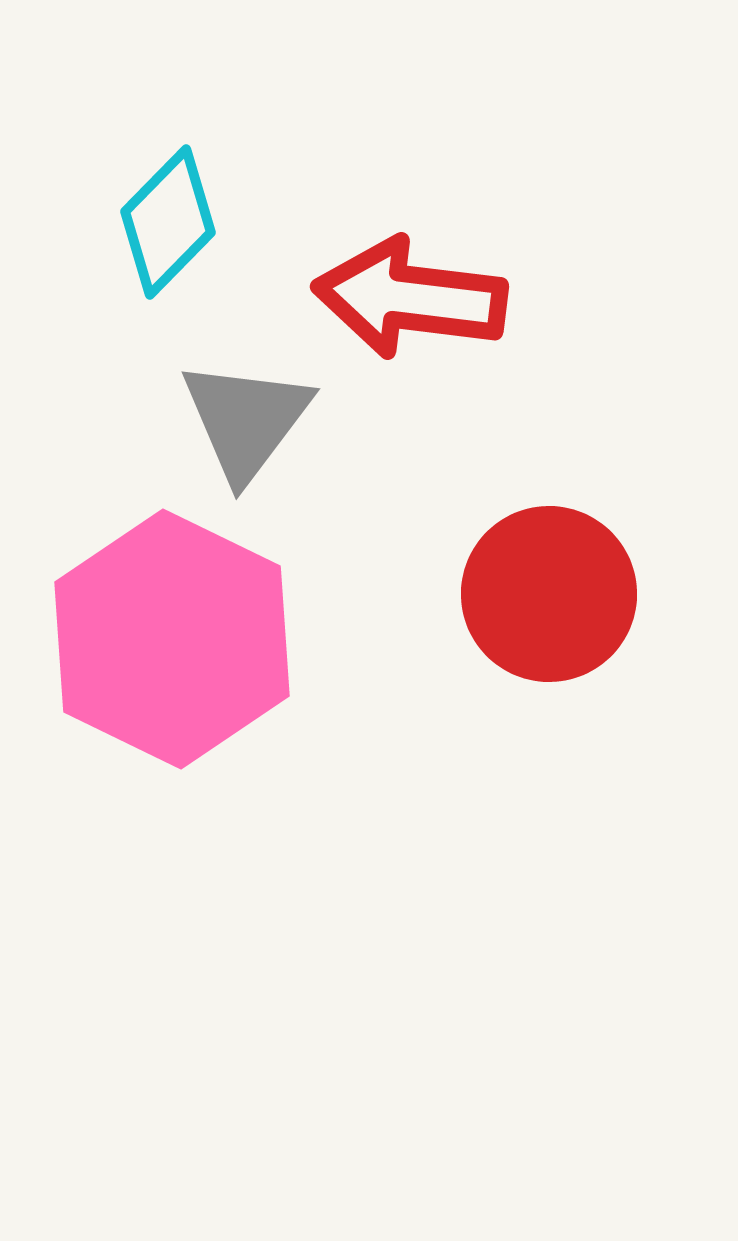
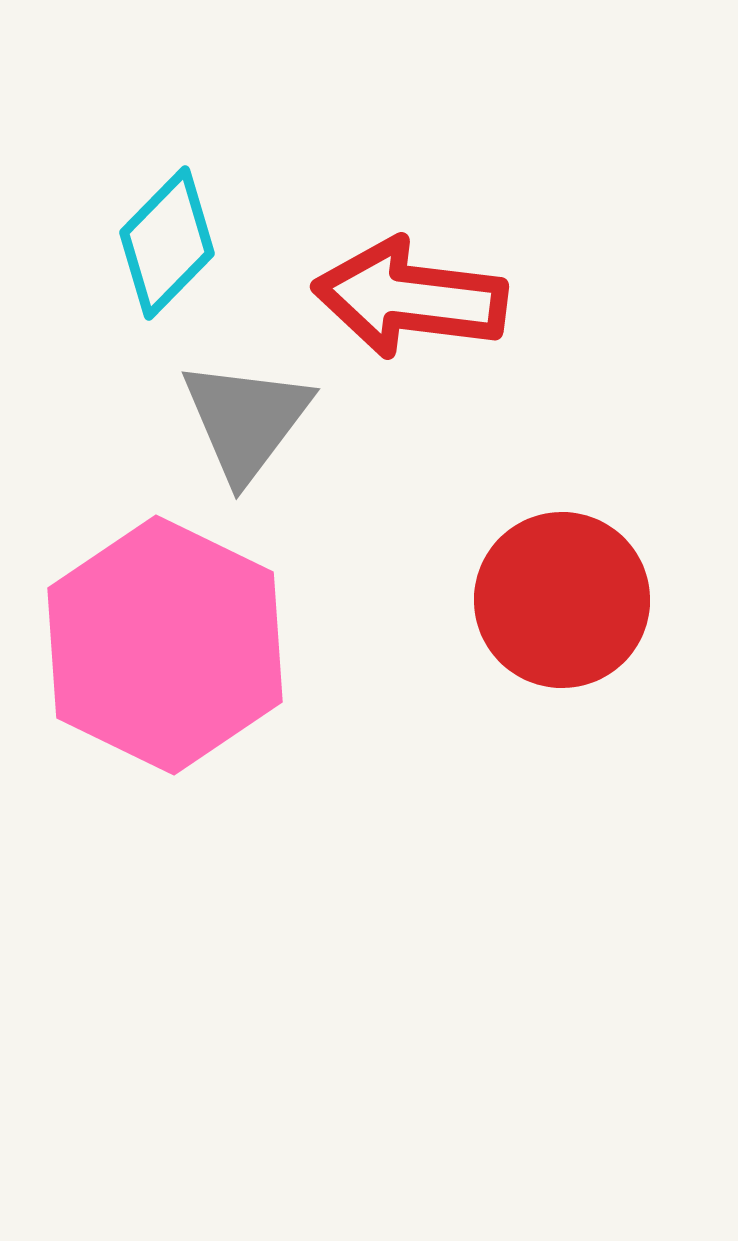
cyan diamond: moved 1 px left, 21 px down
red circle: moved 13 px right, 6 px down
pink hexagon: moved 7 px left, 6 px down
